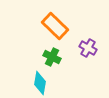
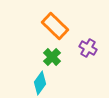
green cross: rotated 18 degrees clockwise
cyan diamond: rotated 25 degrees clockwise
